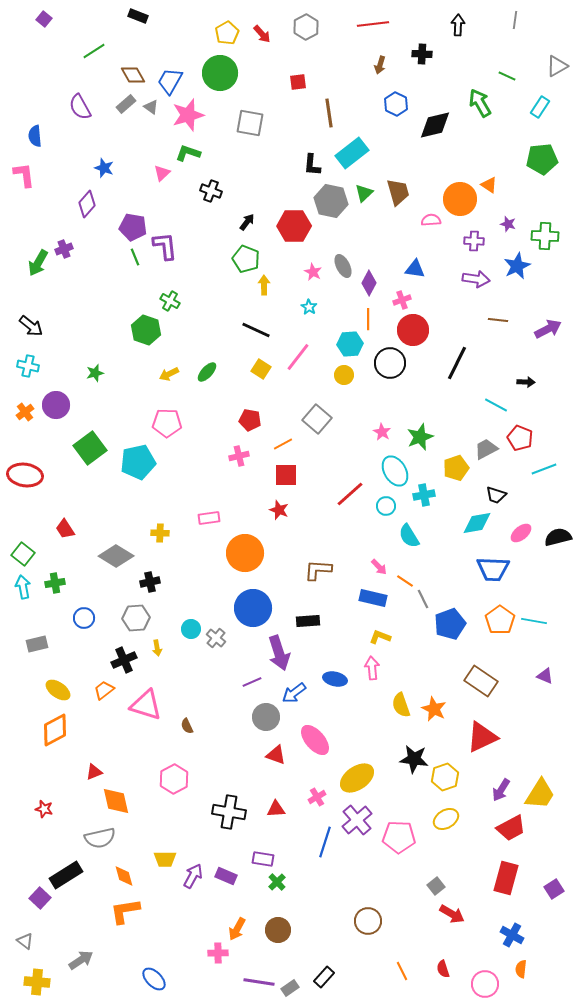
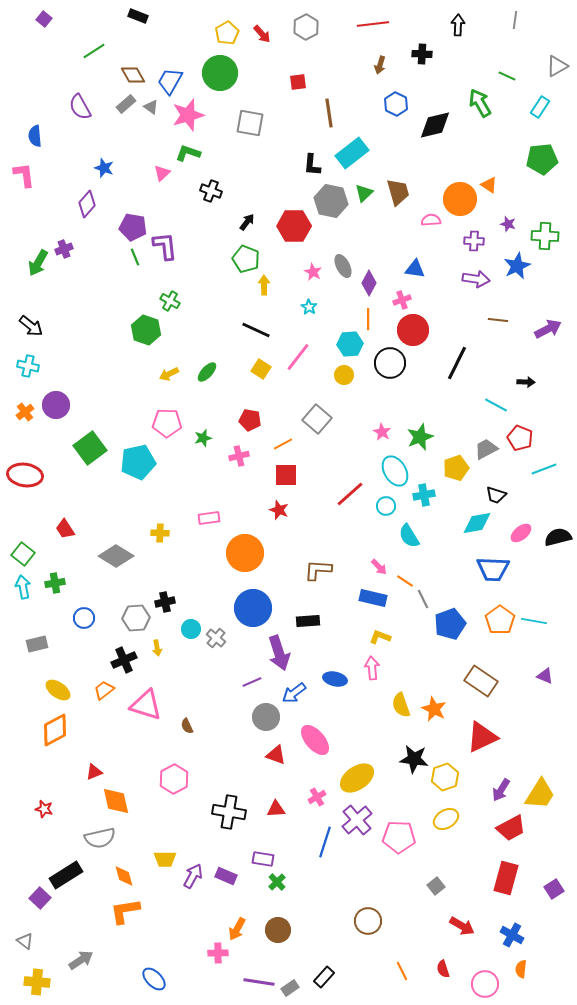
green star at (95, 373): moved 108 px right, 65 px down
black cross at (150, 582): moved 15 px right, 20 px down
red arrow at (452, 914): moved 10 px right, 12 px down
